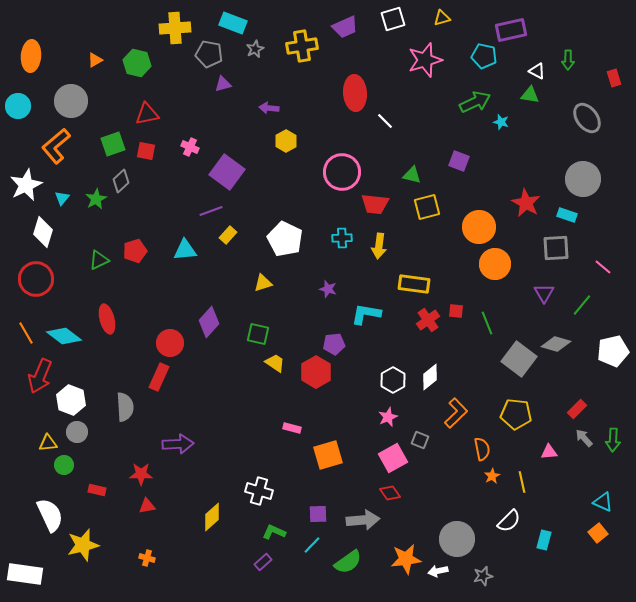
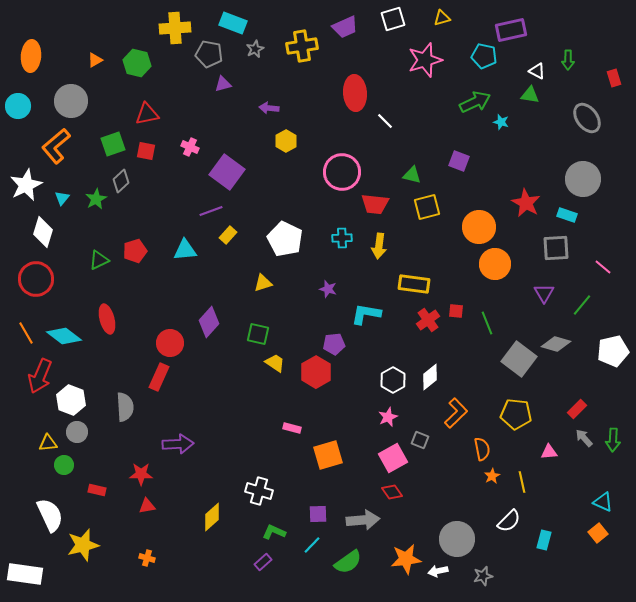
red diamond at (390, 493): moved 2 px right, 1 px up
